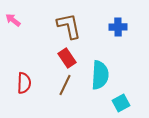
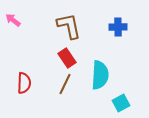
brown line: moved 1 px up
